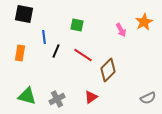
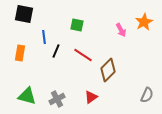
gray semicircle: moved 1 px left, 3 px up; rotated 42 degrees counterclockwise
